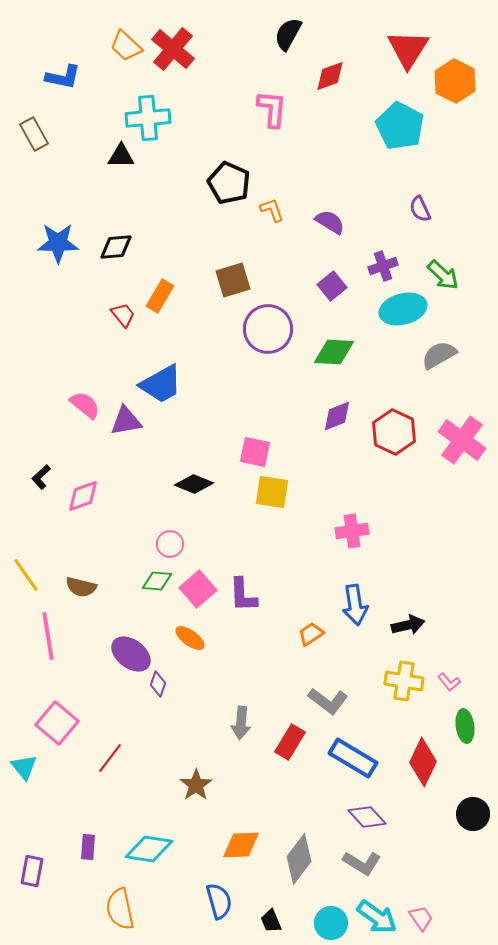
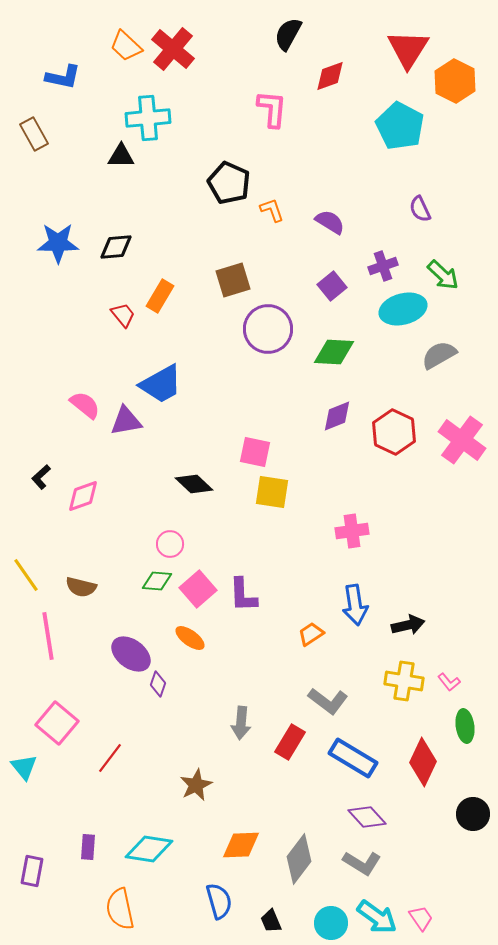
black diamond at (194, 484): rotated 21 degrees clockwise
brown star at (196, 785): rotated 8 degrees clockwise
